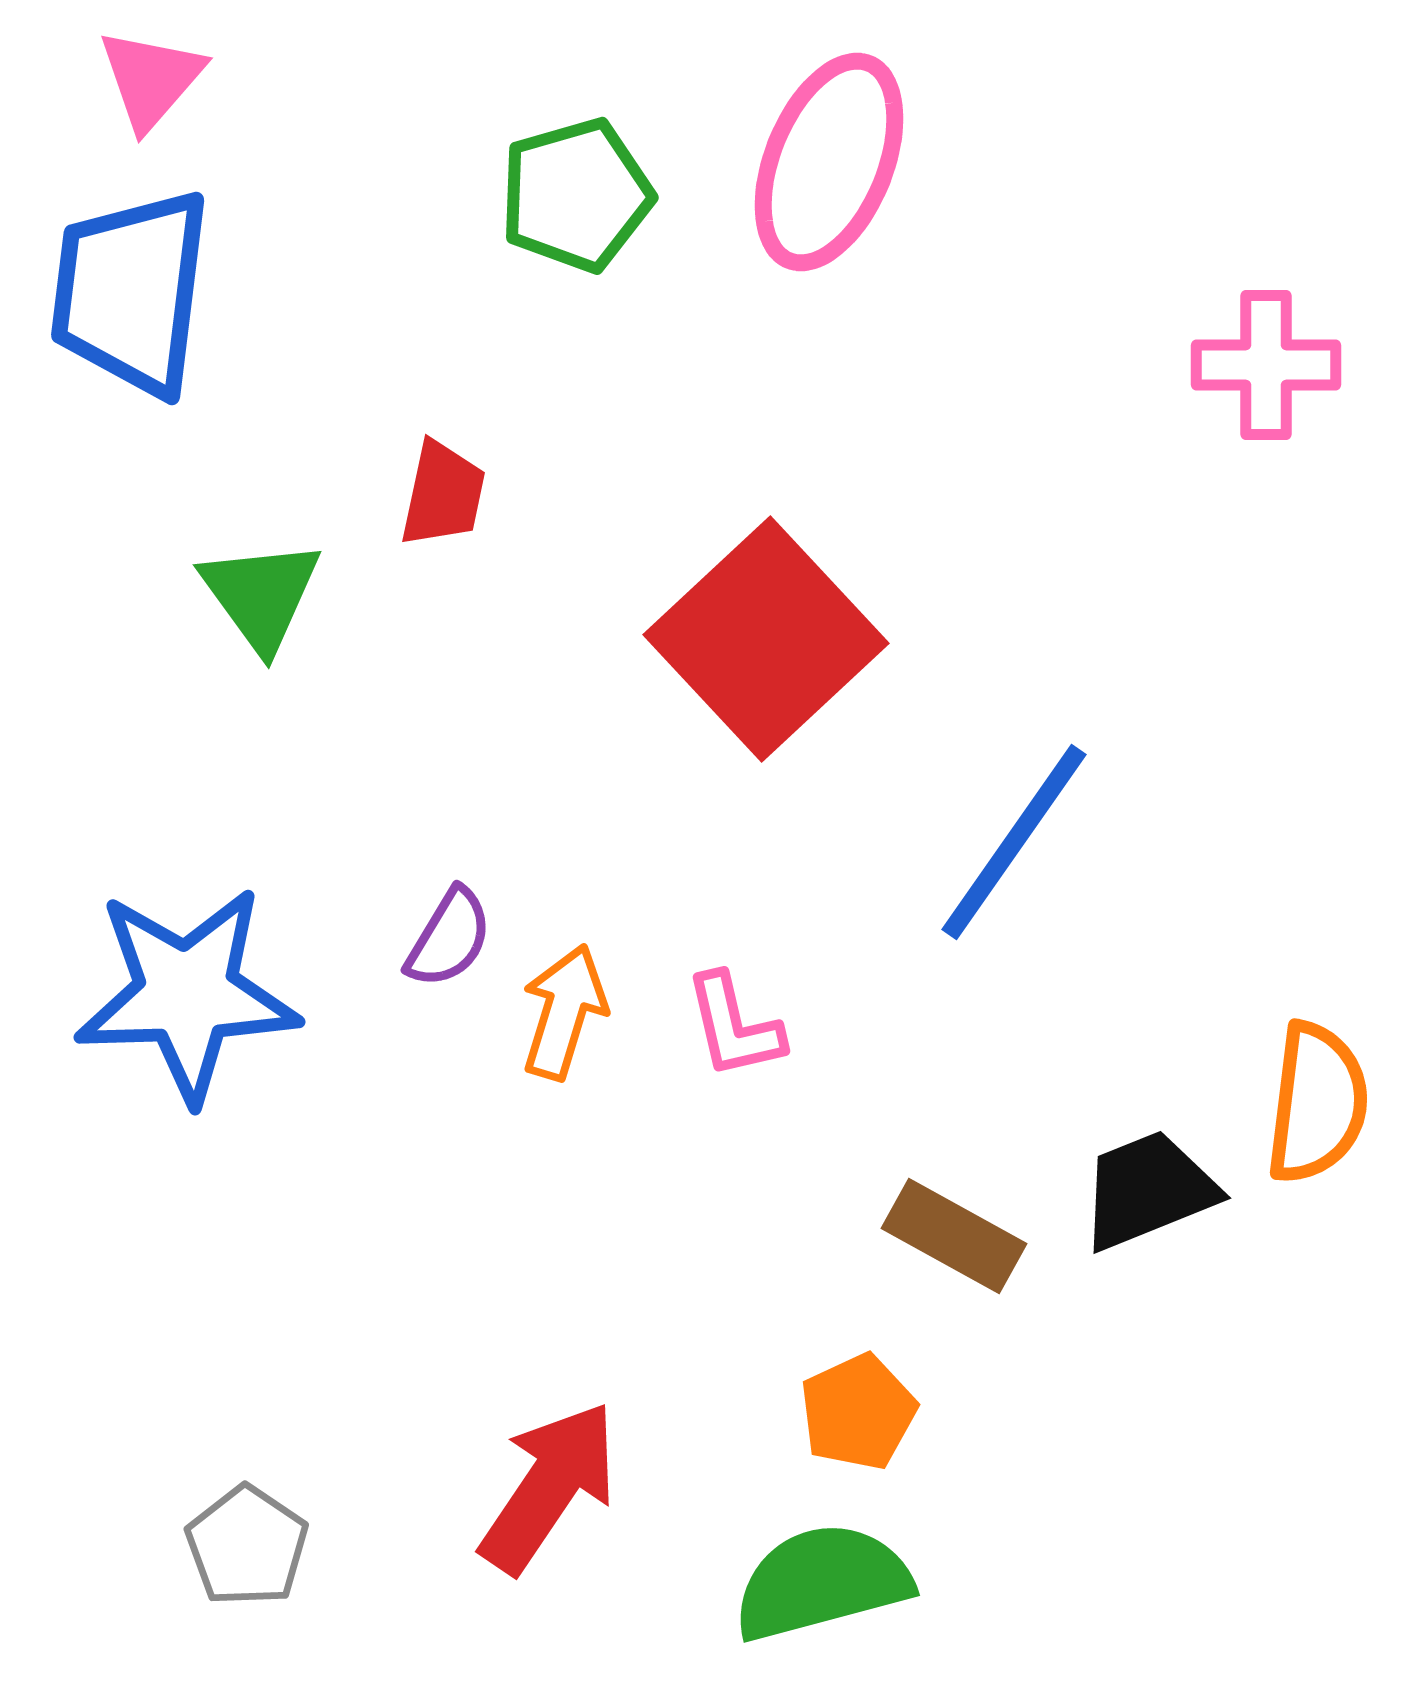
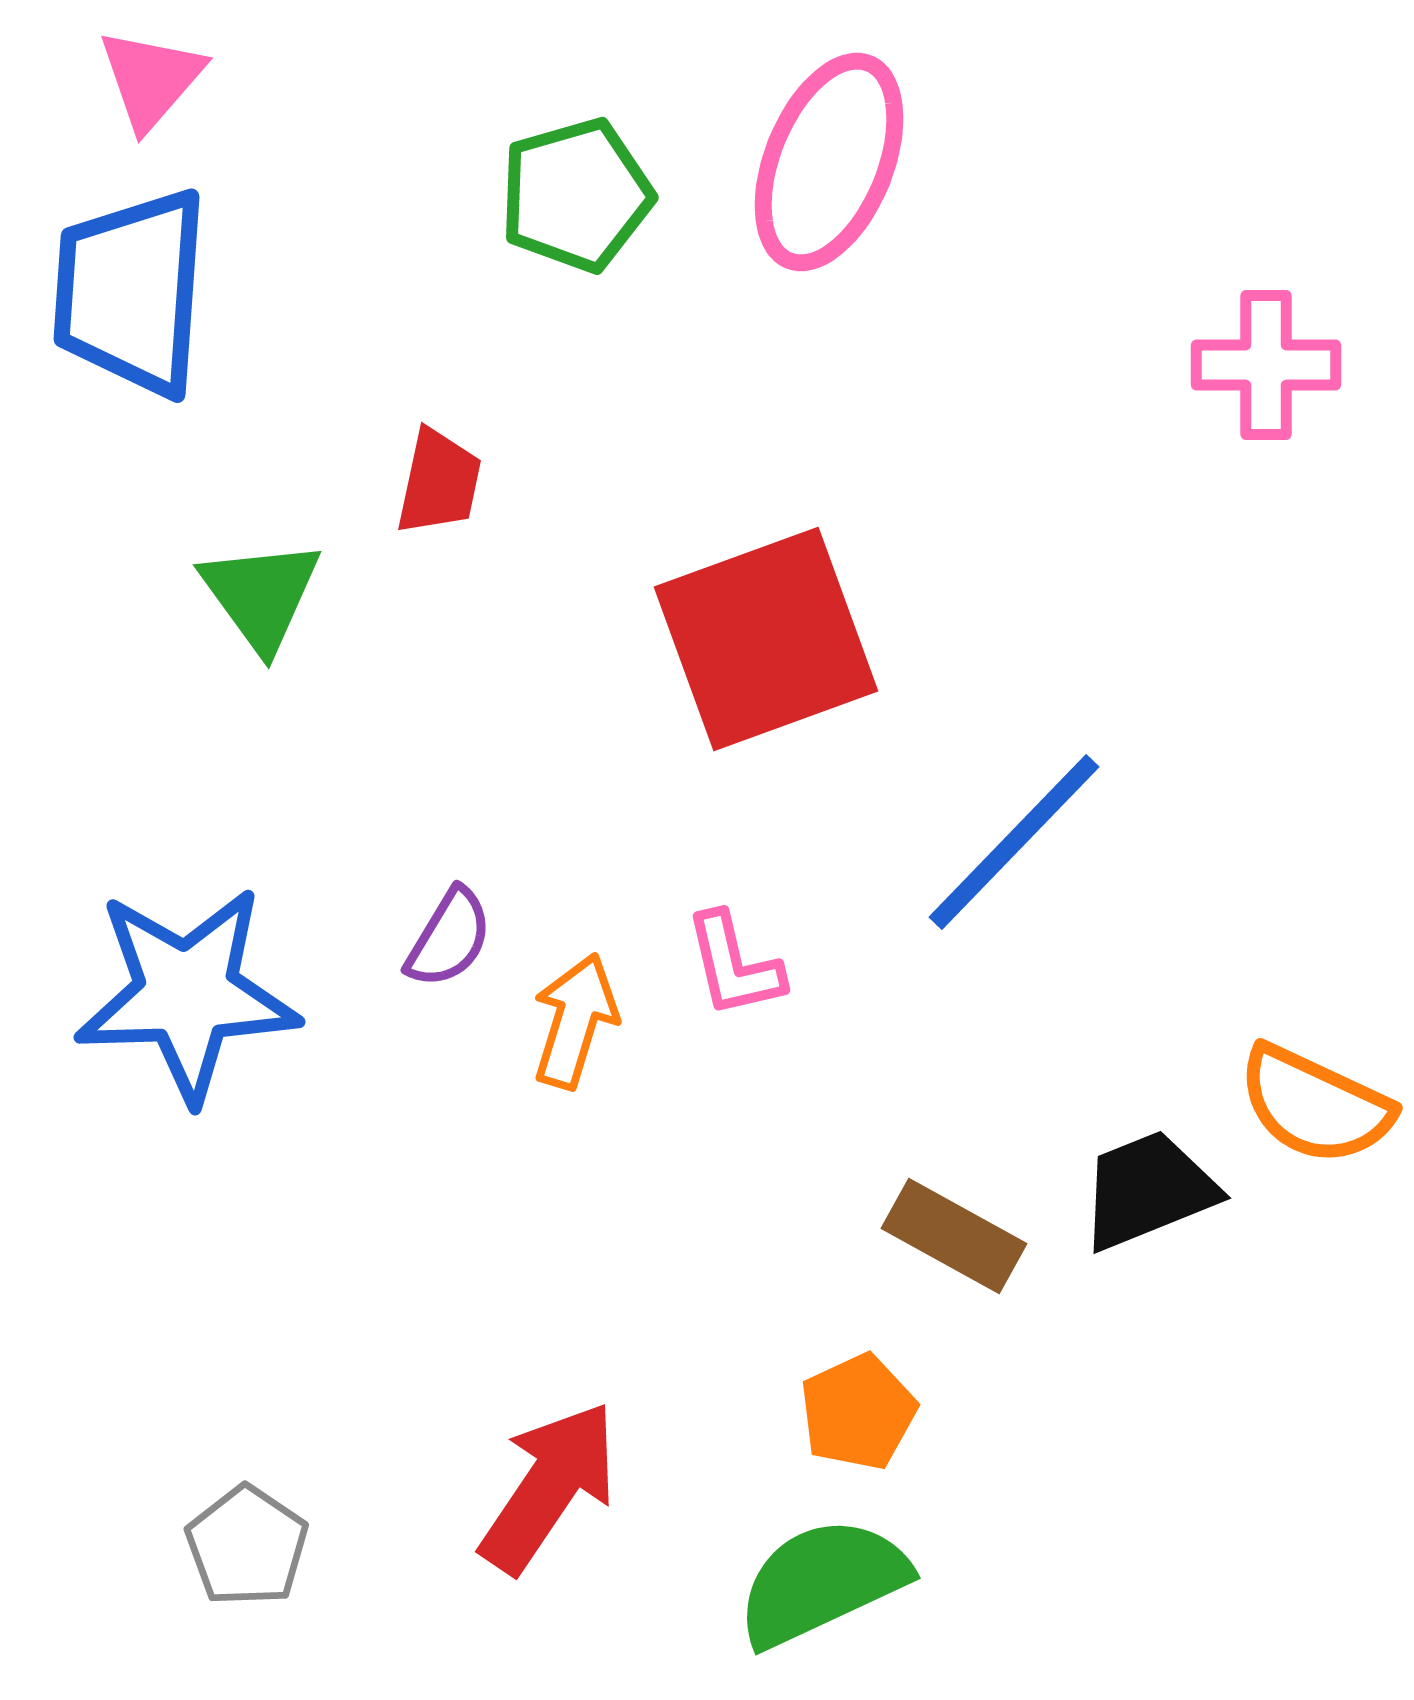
blue trapezoid: rotated 3 degrees counterclockwise
red trapezoid: moved 4 px left, 12 px up
red square: rotated 23 degrees clockwise
blue line: rotated 9 degrees clockwise
orange arrow: moved 11 px right, 9 px down
pink L-shape: moved 61 px up
orange semicircle: moved 2 px left, 2 px down; rotated 108 degrees clockwise
green semicircle: rotated 10 degrees counterclockwise
